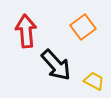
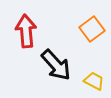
orange square: moved 9 px right, 2 px down
